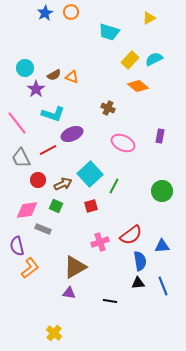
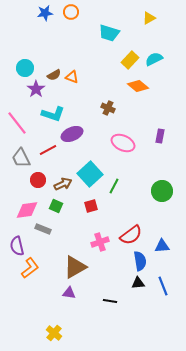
blue star: rotated 21 degrees clockwise
cyan trapezoid: moved 1 px down
